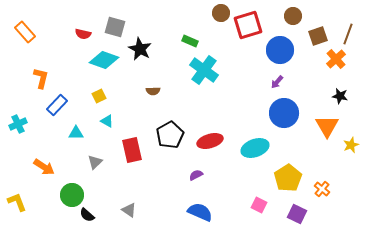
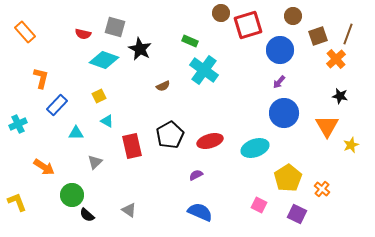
purple arrow at (277, 82): moved 2 px right
brown semicircle at (153, 91): moved 10 px right, 5 px up; rotated 24 degrees counterclockwise
red rectangle at (132, 150): moved 4 px up
